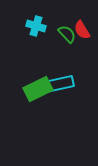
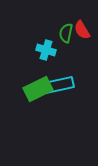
cyan cross: moved 10 px right, 24 px down
green semicircle: moved 1 px left, 1 px up; rotated 126 degrees counterclockwise
cyan rectangle: moved 1 px down
